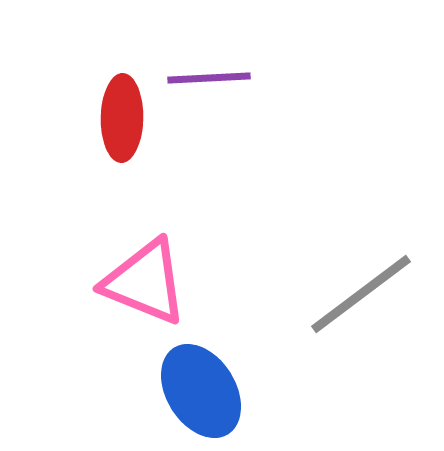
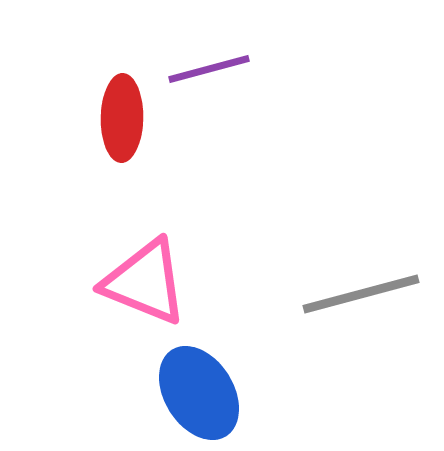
purple line: moved 9 px up; rotated 12 degrees counterclockwise
gray line: rotated 22 degrees clockwise
blue ellipse: moved 2 px left, 2 px down
